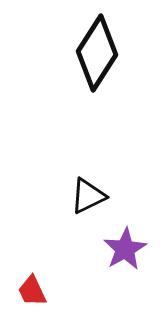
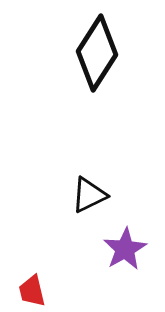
black triangle: moved 1 px right, 1 px up
red trapezoid: rotated 12 degrees clockwise
